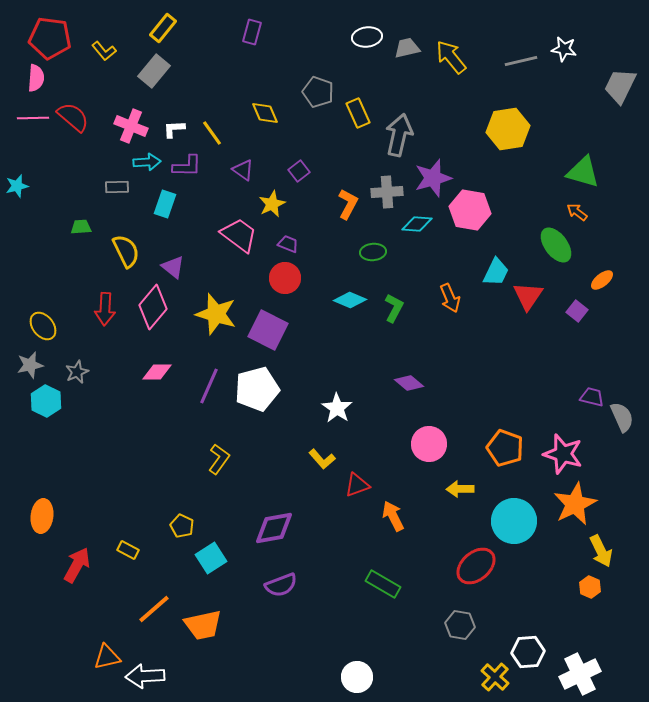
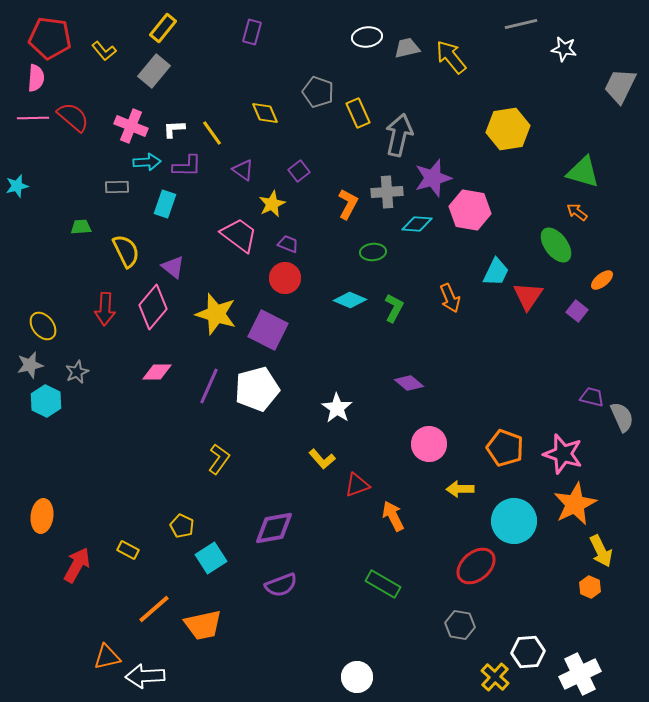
gray line at (521, 61): moved 37 px up
